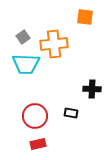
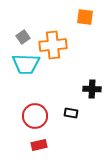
orange cross: moved 1 px left, 1 px down
red rectangle: moved 1 px right, 1 px down
